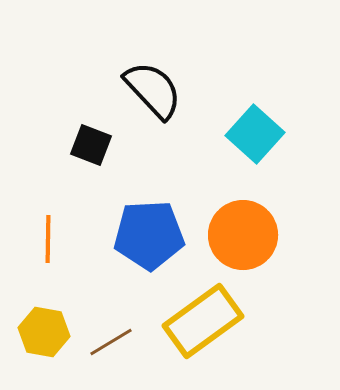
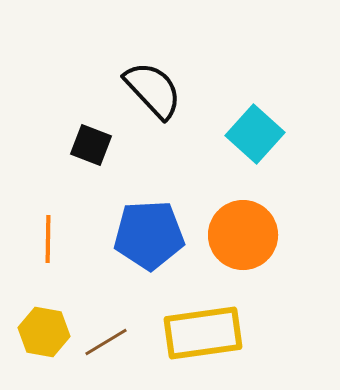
yellow rectangle: moved 12 px down; rotated 28 degrees clockwise
brown line: moved 5 px left
